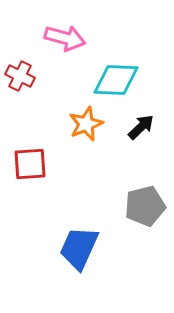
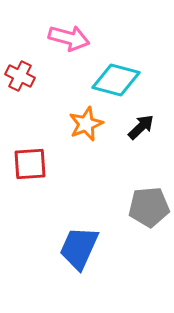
pink arrow: moved 4 px right
cyan diamond: rotated 12 degrees clockwise
gray pentagon: moved 4 px right, 1 px down; rotated 9 degrees clockwise
